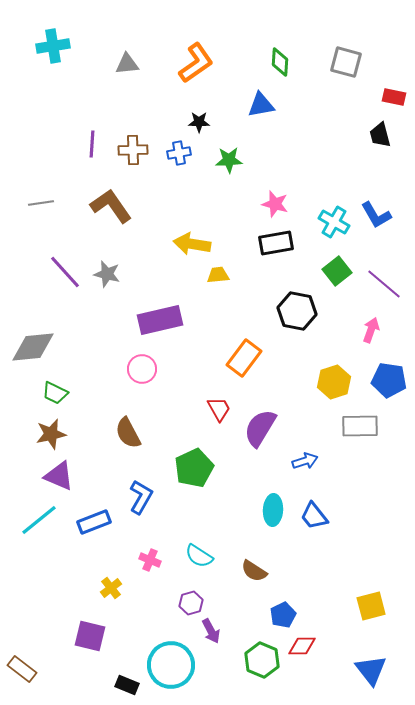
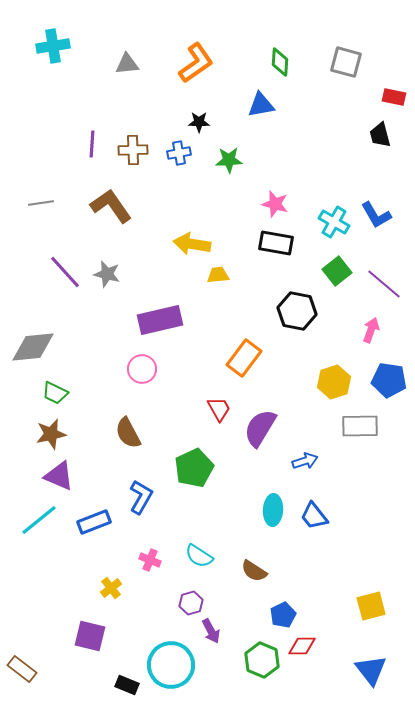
black rectangle at (276, 243): rotated 20 degrees clockwise
